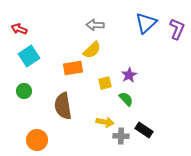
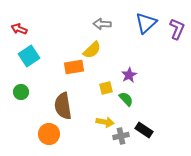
gray arrow: moved 7 px right, 1 px up
orange rectangle: moved 1 px right, 1 px up
yellow square: moved 1 px right, 5 px down
green circle: moved 3 px left, 1 px down
gray cross: rotated 14 degrees counterclockwise
orange circle: moved 12 px right, 6 px up
